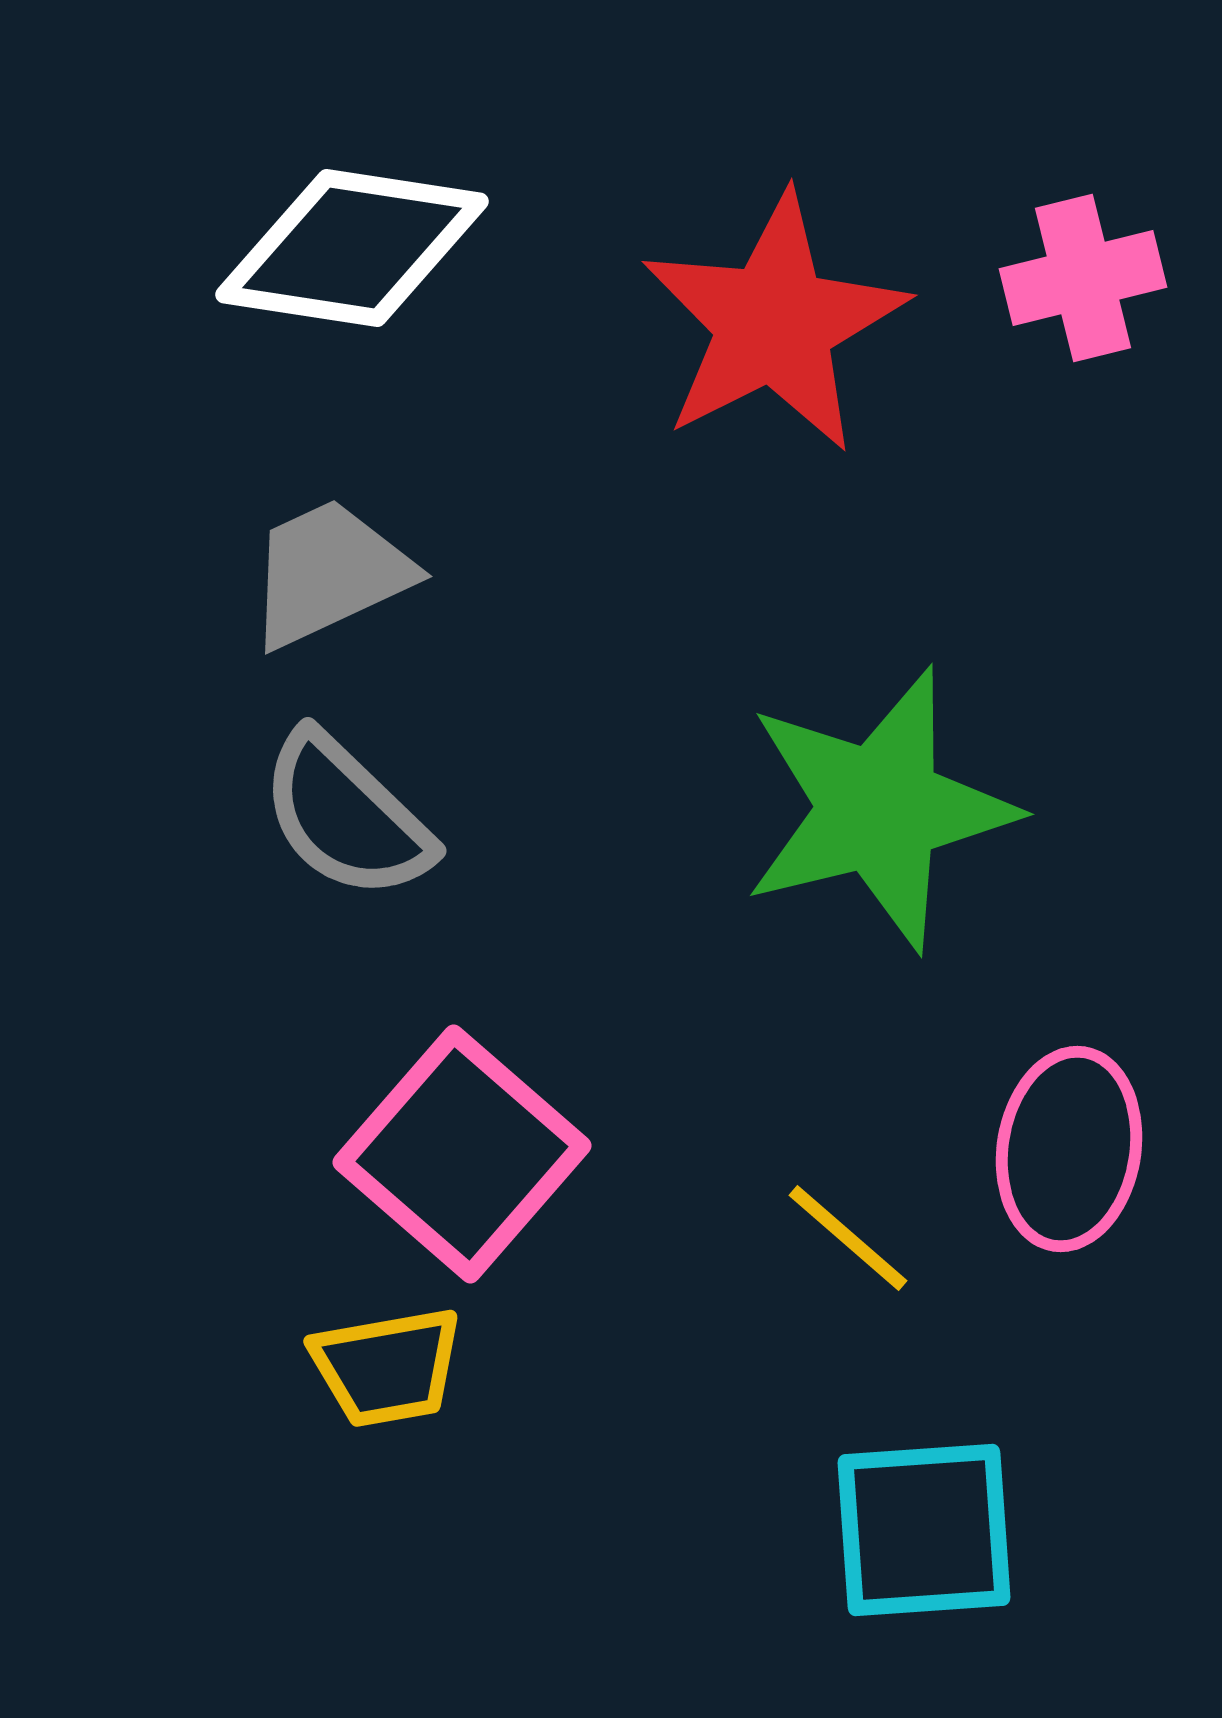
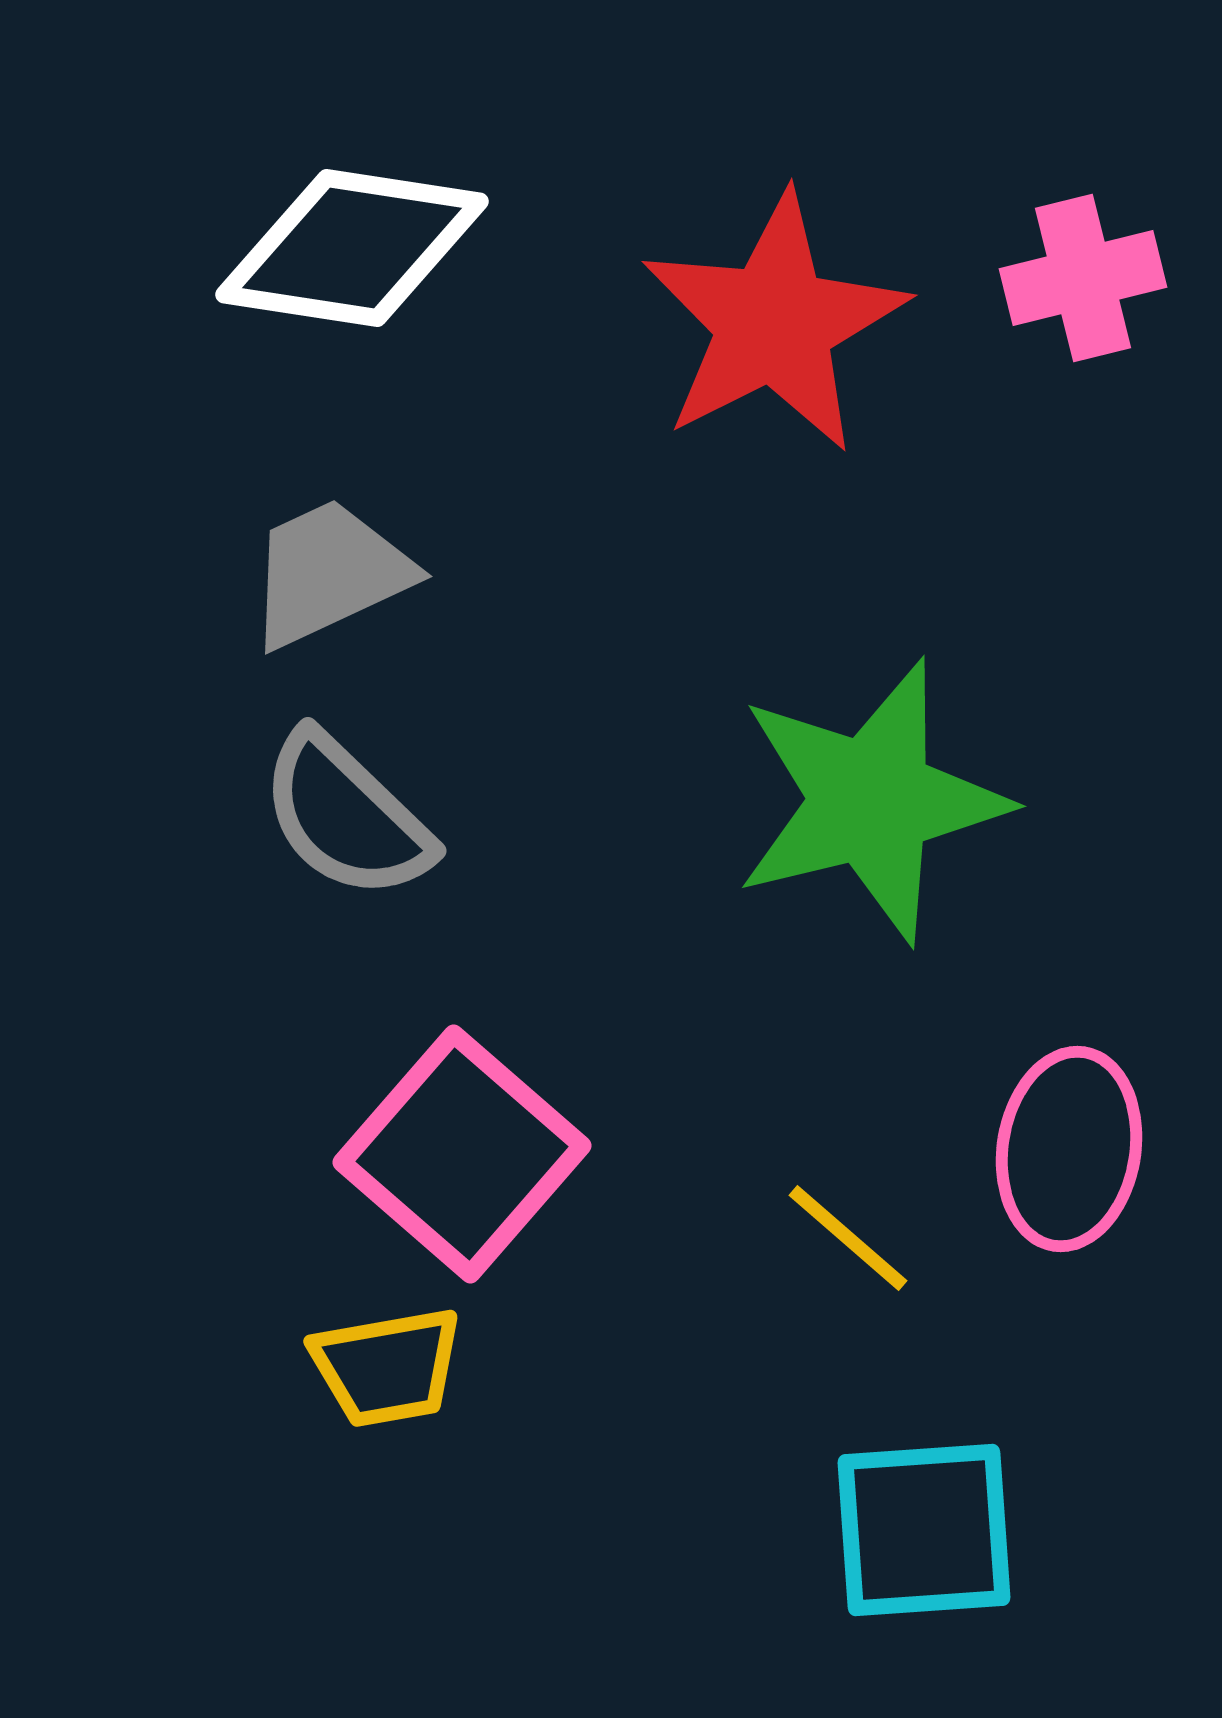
green star: moved 8 px left, 8 px up
